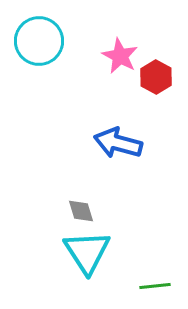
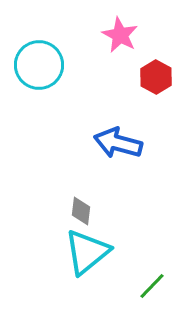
cyan circle: moved 24 px down
pink star: moved 21 px up
gray diamond: rotated 24 degrees clockwise
cyan triangle: rotated 24 degrees clockwise
green line: moved 3 px left; rotated 40 degrees counterclockwise
